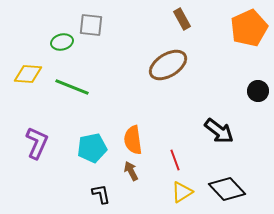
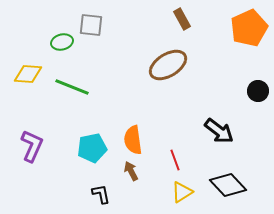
purple L-shape: moved 5 px left, 3 px down
black diamond: moved 1 px right, 4 px up
